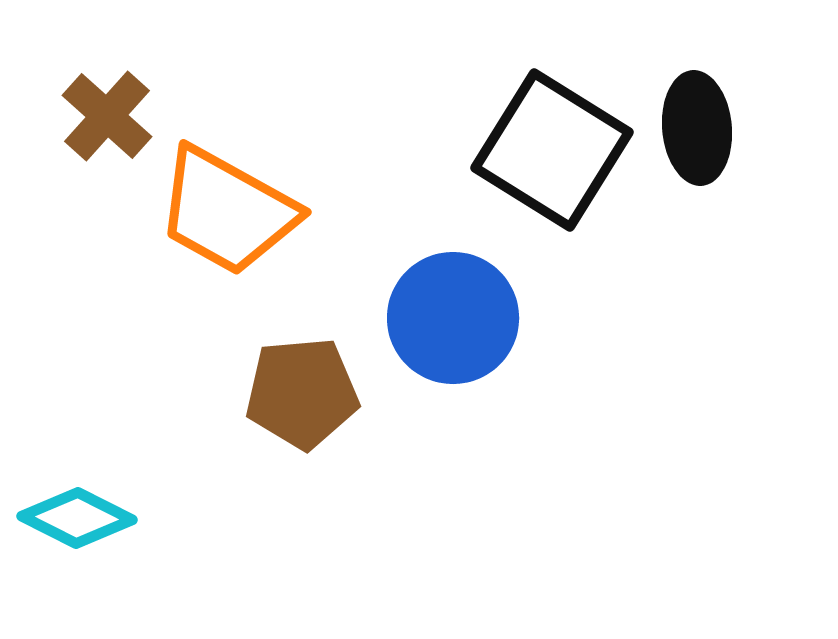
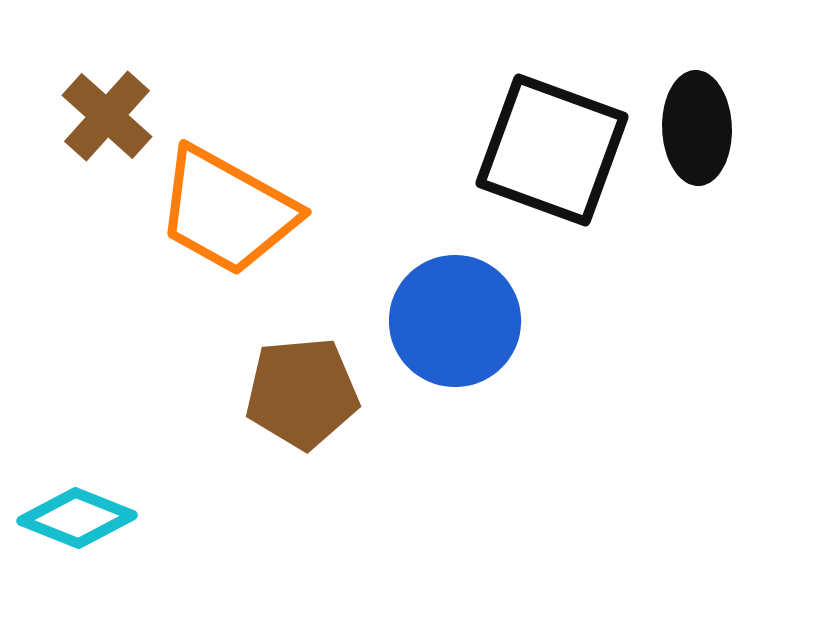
black ellipse: rotated 3 degrees clockwise
black square: rotated 12 degrees counterclockwise
blue circle: moved 2 px right, 3 px down
cyan diamond: rotated 5 degrees counterclockwise
